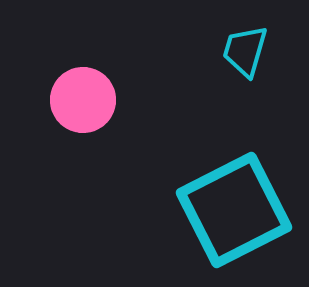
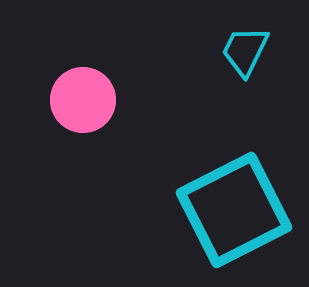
cyan trapezoid: rotated 10 degrees clockwise
